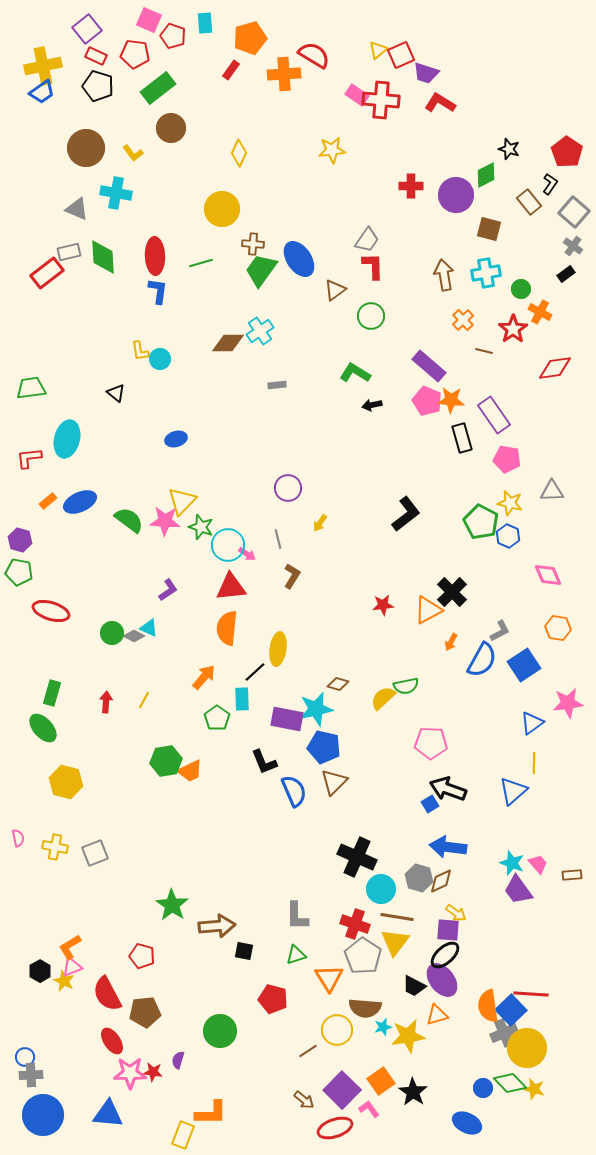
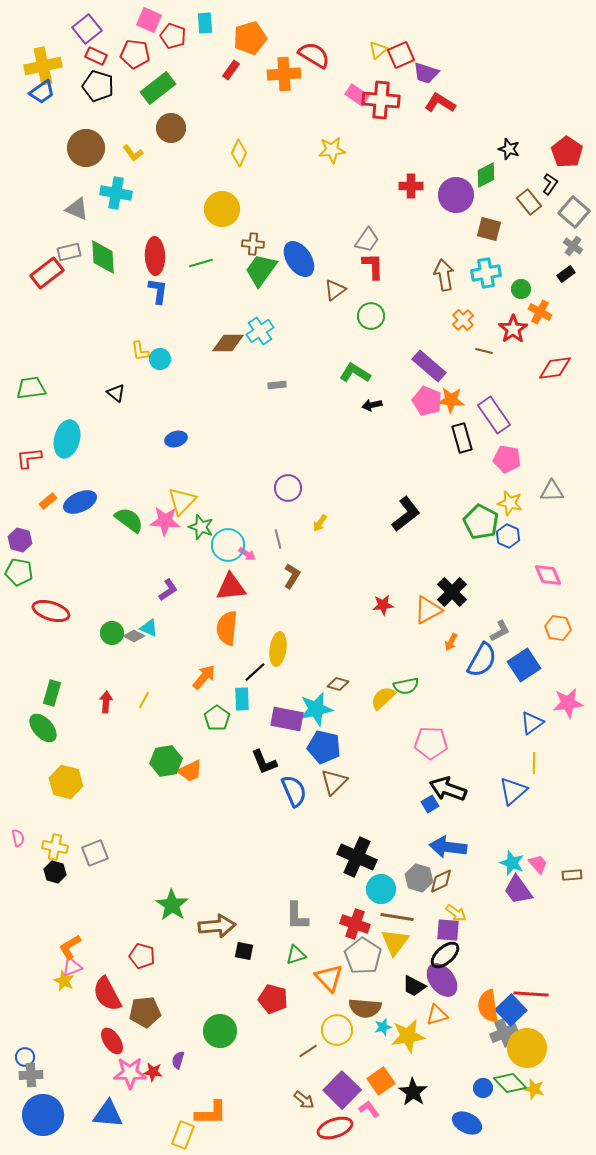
black hexagon at (40, 971): moved 15 px right, 99 px up; rotated 15 degrees counterclockwise
orange triangle at (329, 978): rotated 12 degrees counterclockwise
